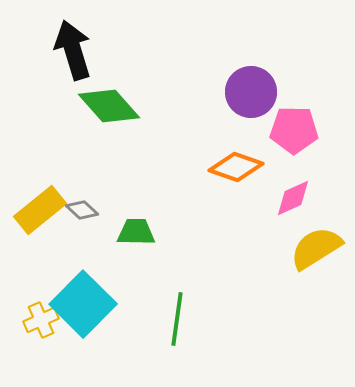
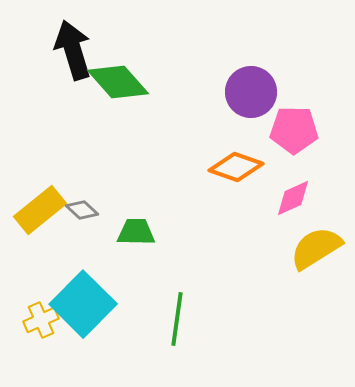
green diamond: moved 9 px right, 24 px up
